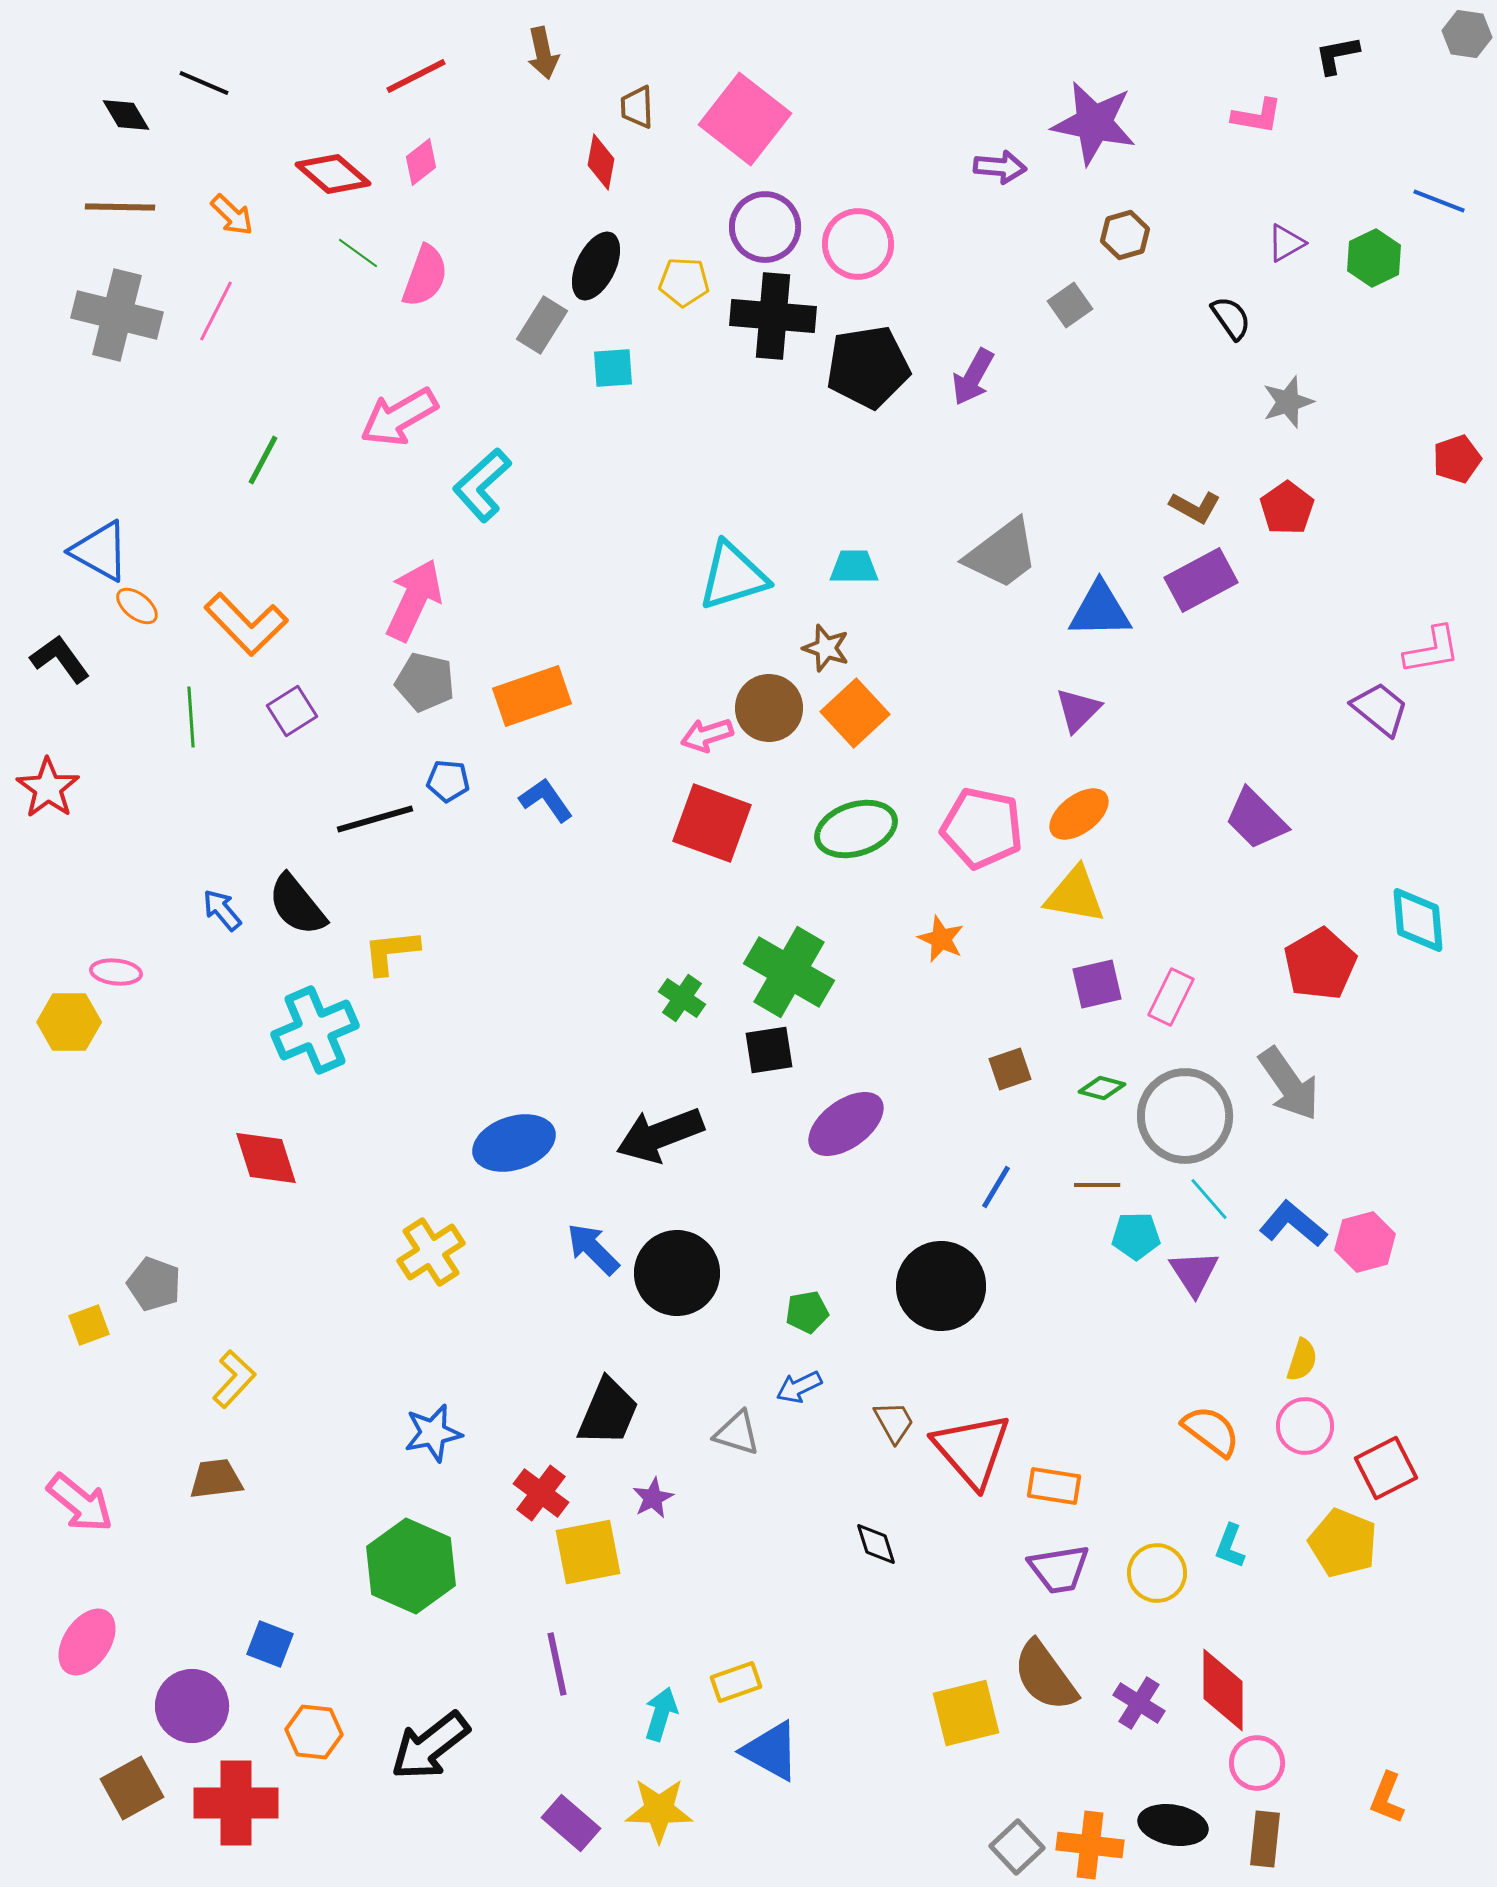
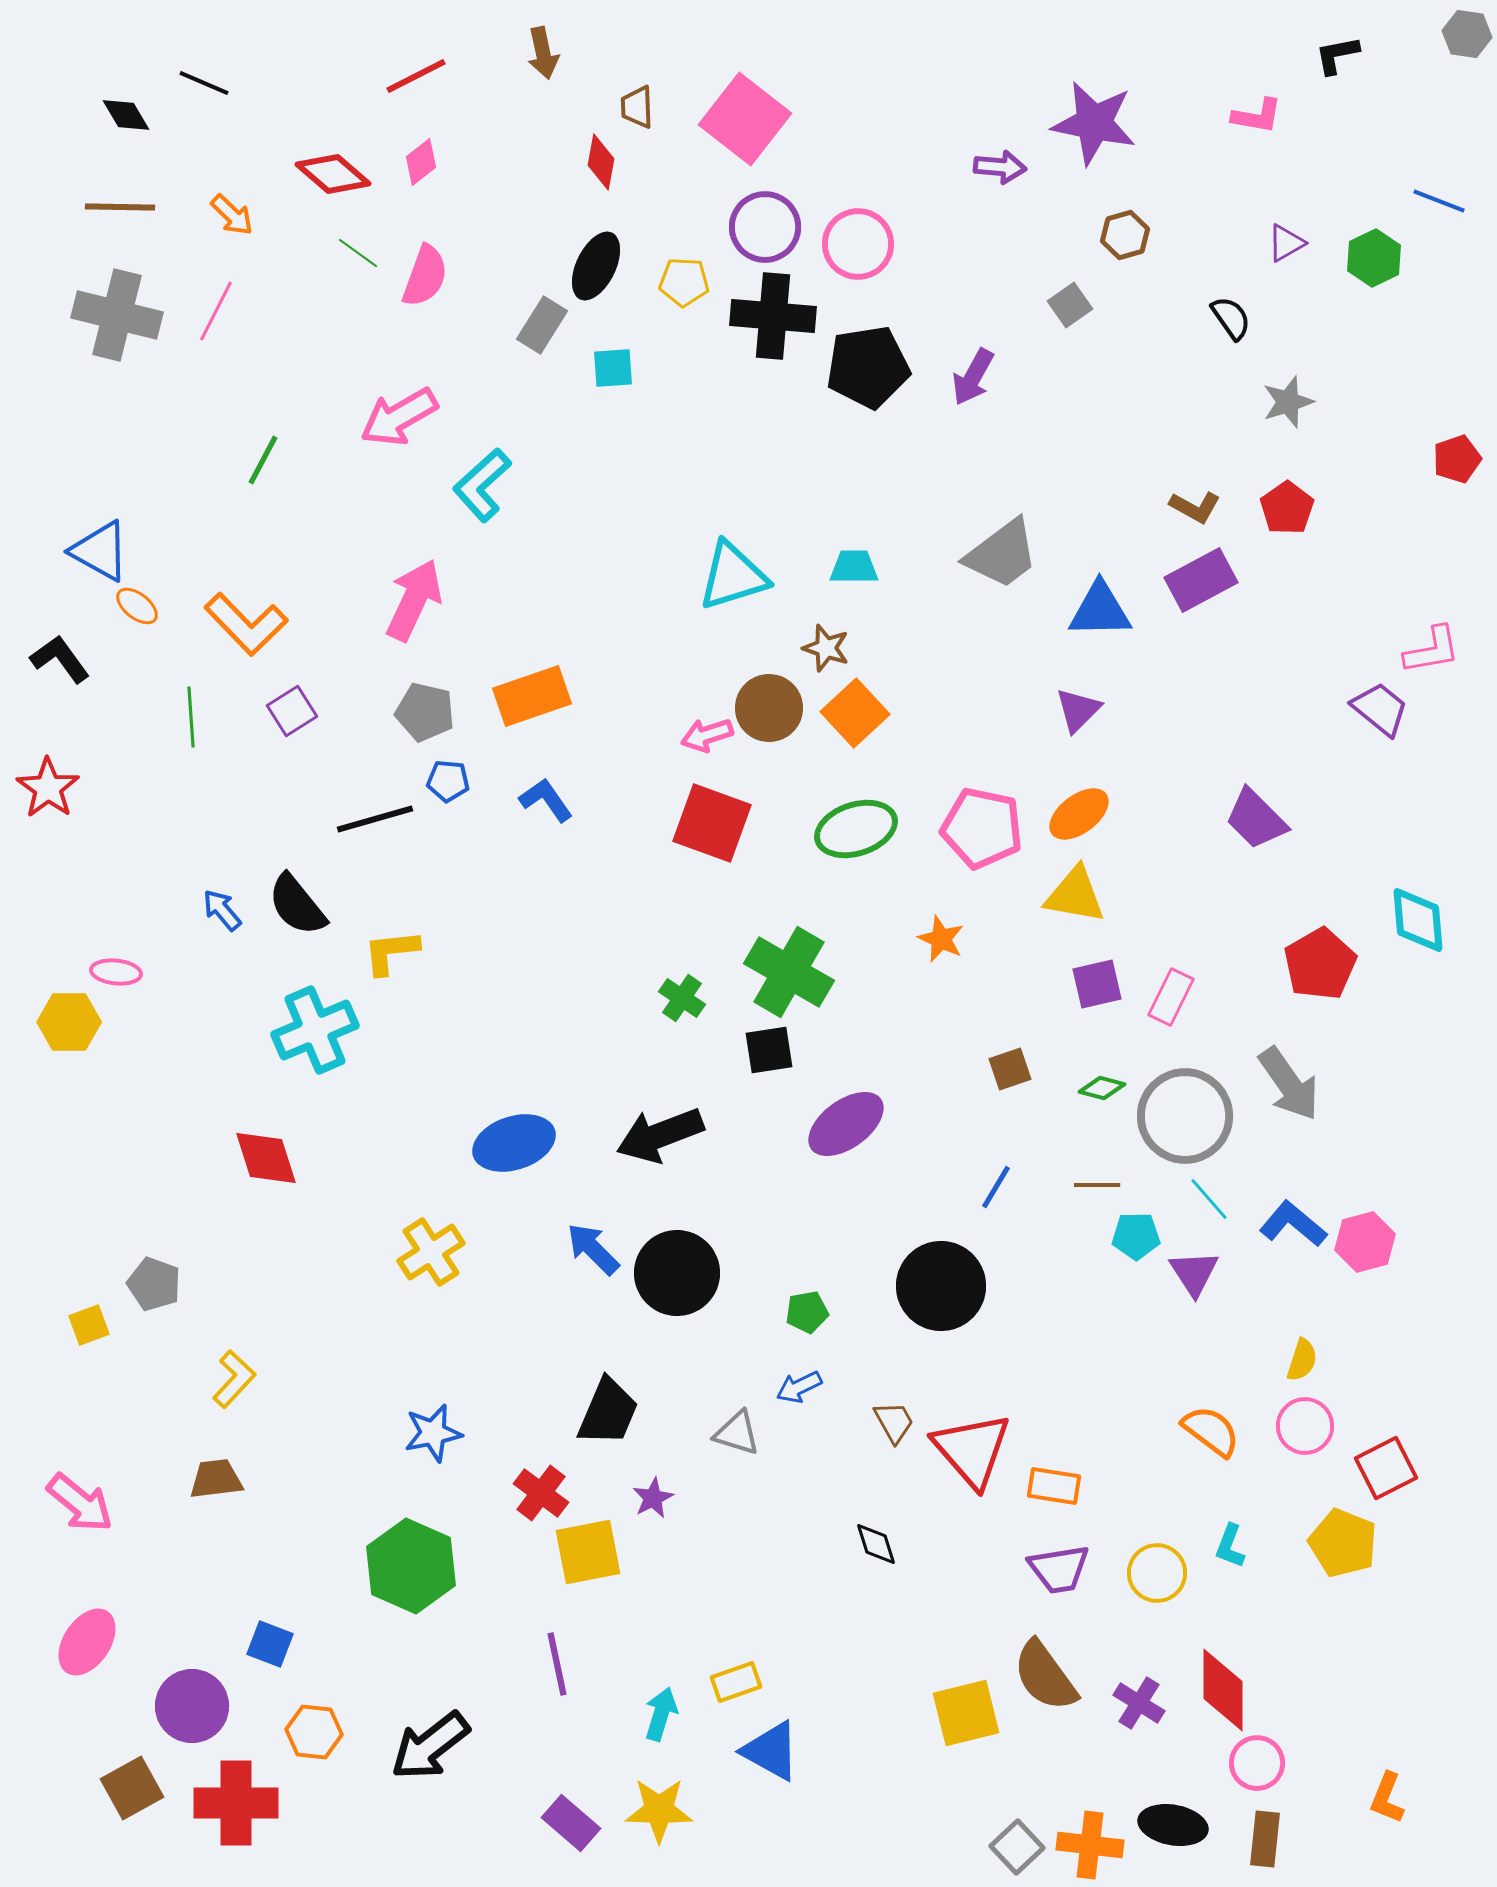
gray pentagon at (425, 682): moved 30 px down
